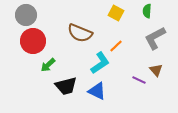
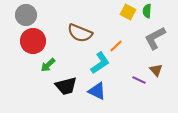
yellow square: moved 12 px right, 1 px up
